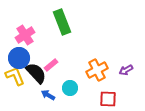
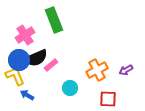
green rectangle: moved 8 px left, 2 px up
blue circle: moved 2 px down
black semicircle: moved 15 px up; rotated 110 degrees clockwise
blue arrow: moved 21 px left
